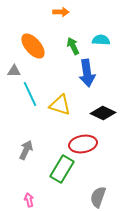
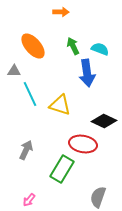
cyan semicircle: moved 1 px left, 9 px down; rotated 18 degrees clockwise
black diamond: moved 1 px right, 8 px down
red ellipse: rotated 20 degrees clockwise
pink arrow: rotated 128 degrees counterclockwise
